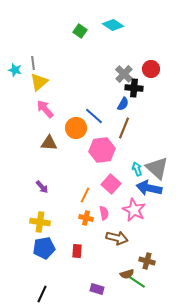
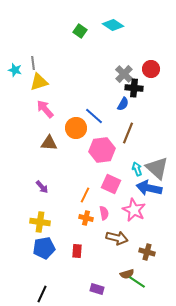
yellow triangle: rotated 24 degrees clockwise
brown line: moved 4 px right, 5 px down
pink square: rotated 18 degrees counterclockwise
brown cross: moved 9 px up
